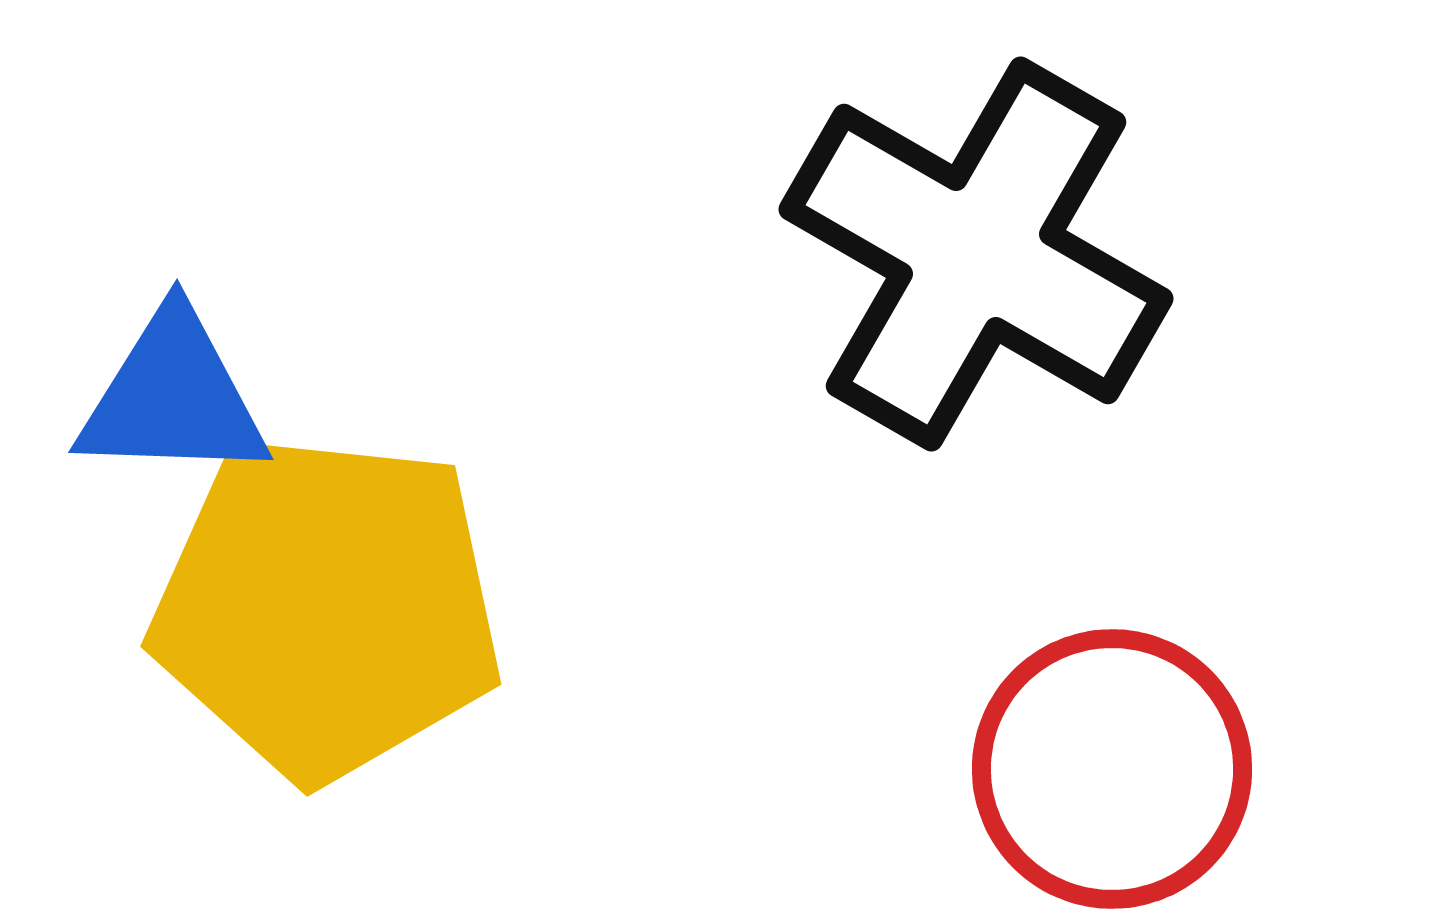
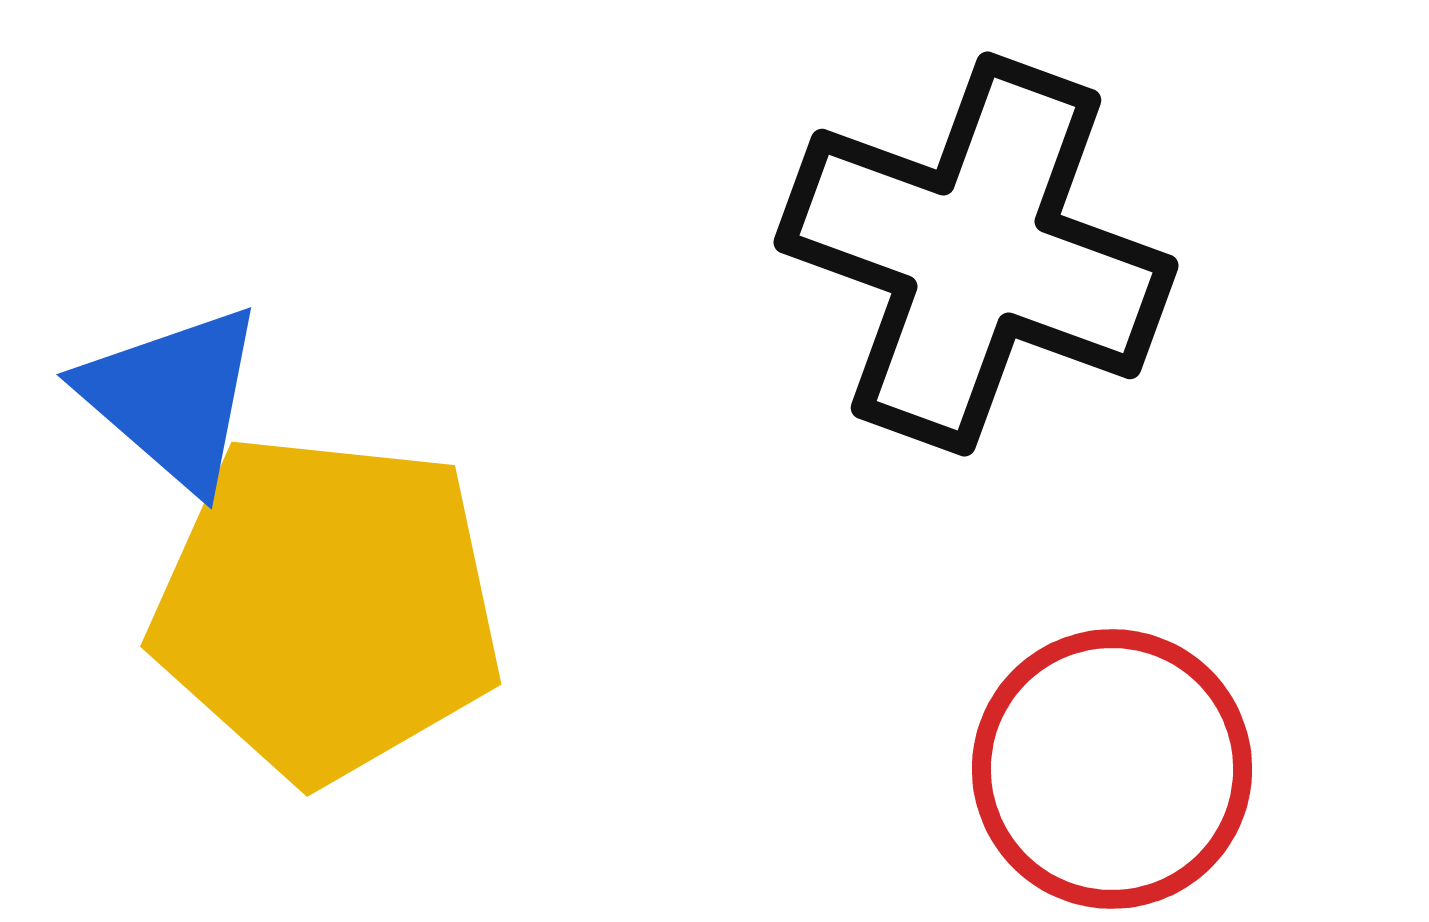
black cross: rotated 10 degrees counterclockwise
blue triangle: rotated 39 degrees clockwise
